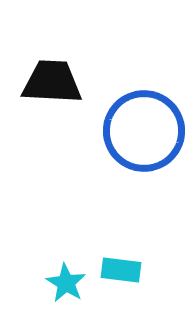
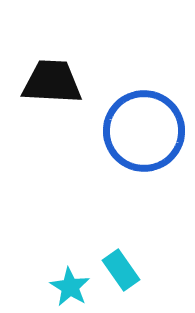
cyan rectangle: rotated 48 degrees clockwise
cyan star: moved 4 px right, 4 px down
